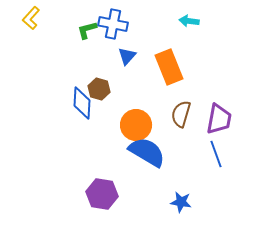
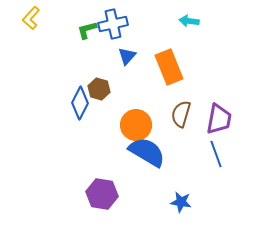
blue cross: rotated 24 degrees counterclockwise
blue diamond: moved 2 px left; rotated 24 degrees clockwise
